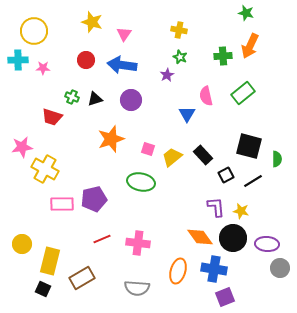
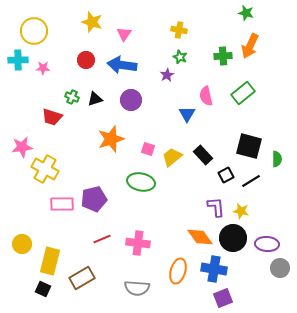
black line at (253, 181): moved 2 px left
purple square at (225, 297): moved 2 px left, 1 px down
